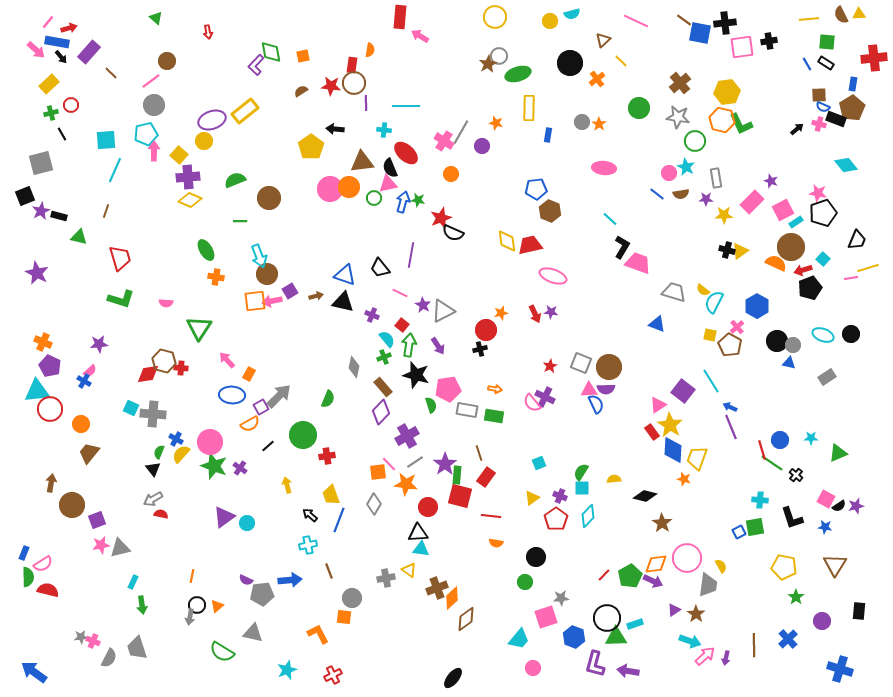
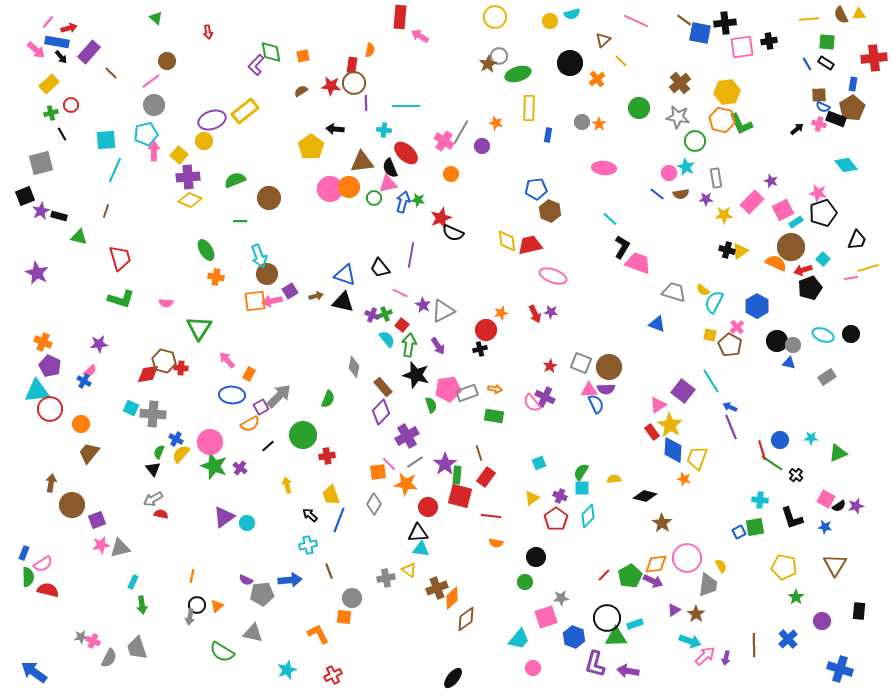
green cross at (384, 357): moved 1 px right, 43 px up
gray rectangle at (467, 410): moved 17 px up; rotated 30 degrees counterclockwise
